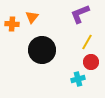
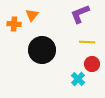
orange triangle: moved 2 px up
orange cross: moved 2 px right
yellow line: rotated 63 degrees clockwise
red circle: moved 1 px right, 2 px down
cyan cross: rotated 32 degrees counterclockwise
